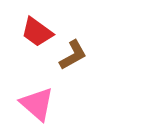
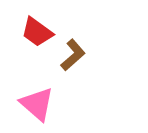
brown L-shape: rotated 12 degrees counterclockwise
